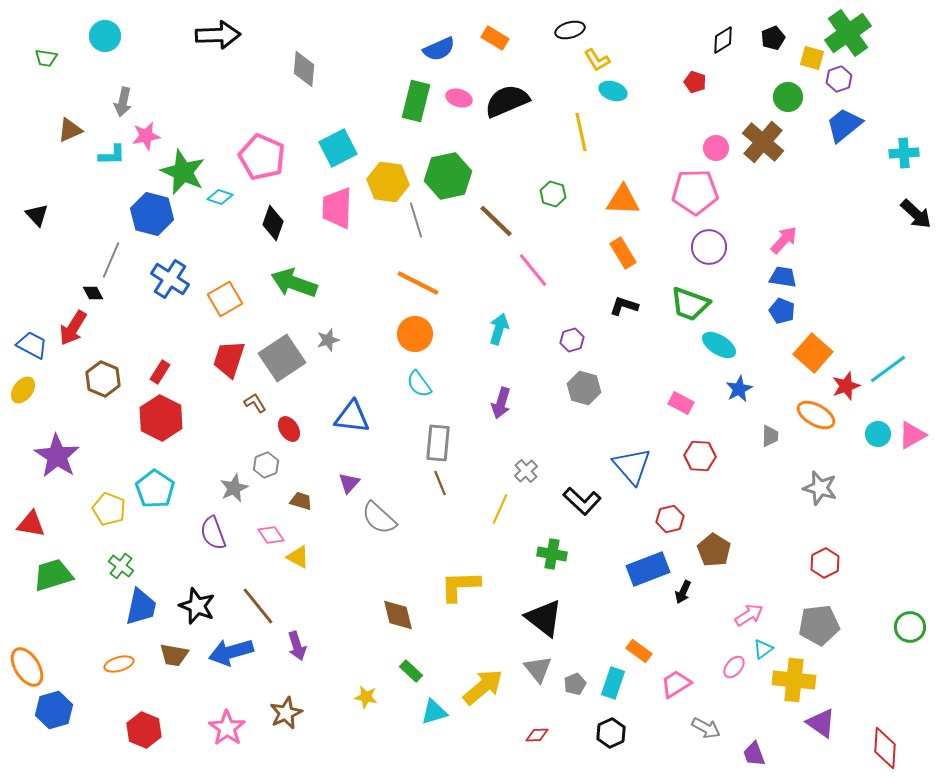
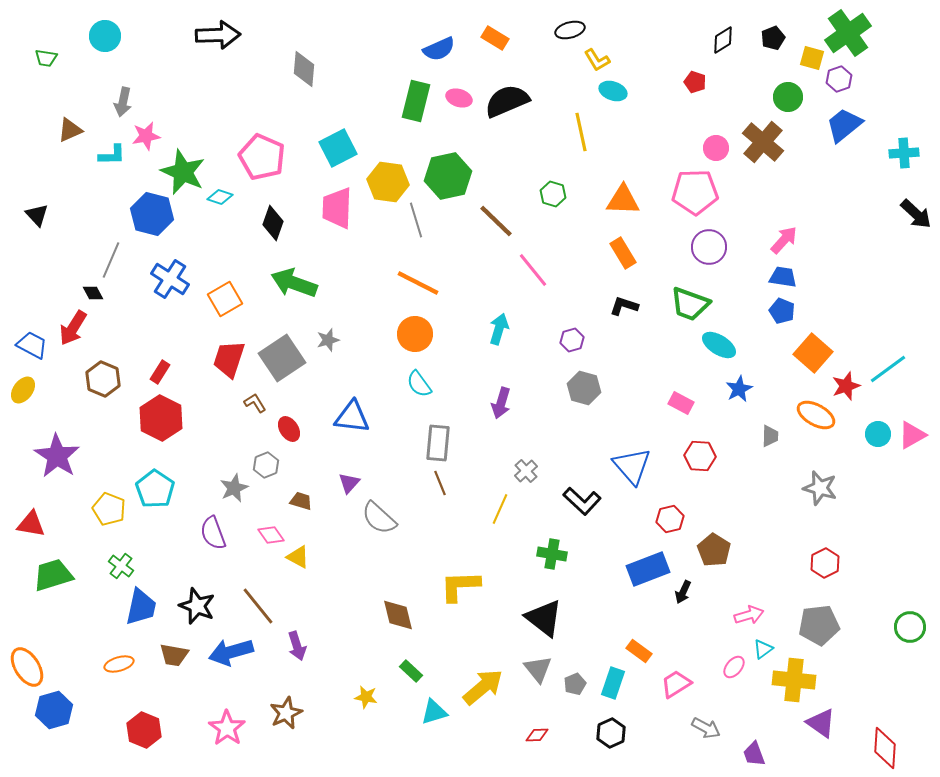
pink arrow at (749, 615): rotated 16 degrees clockwise
